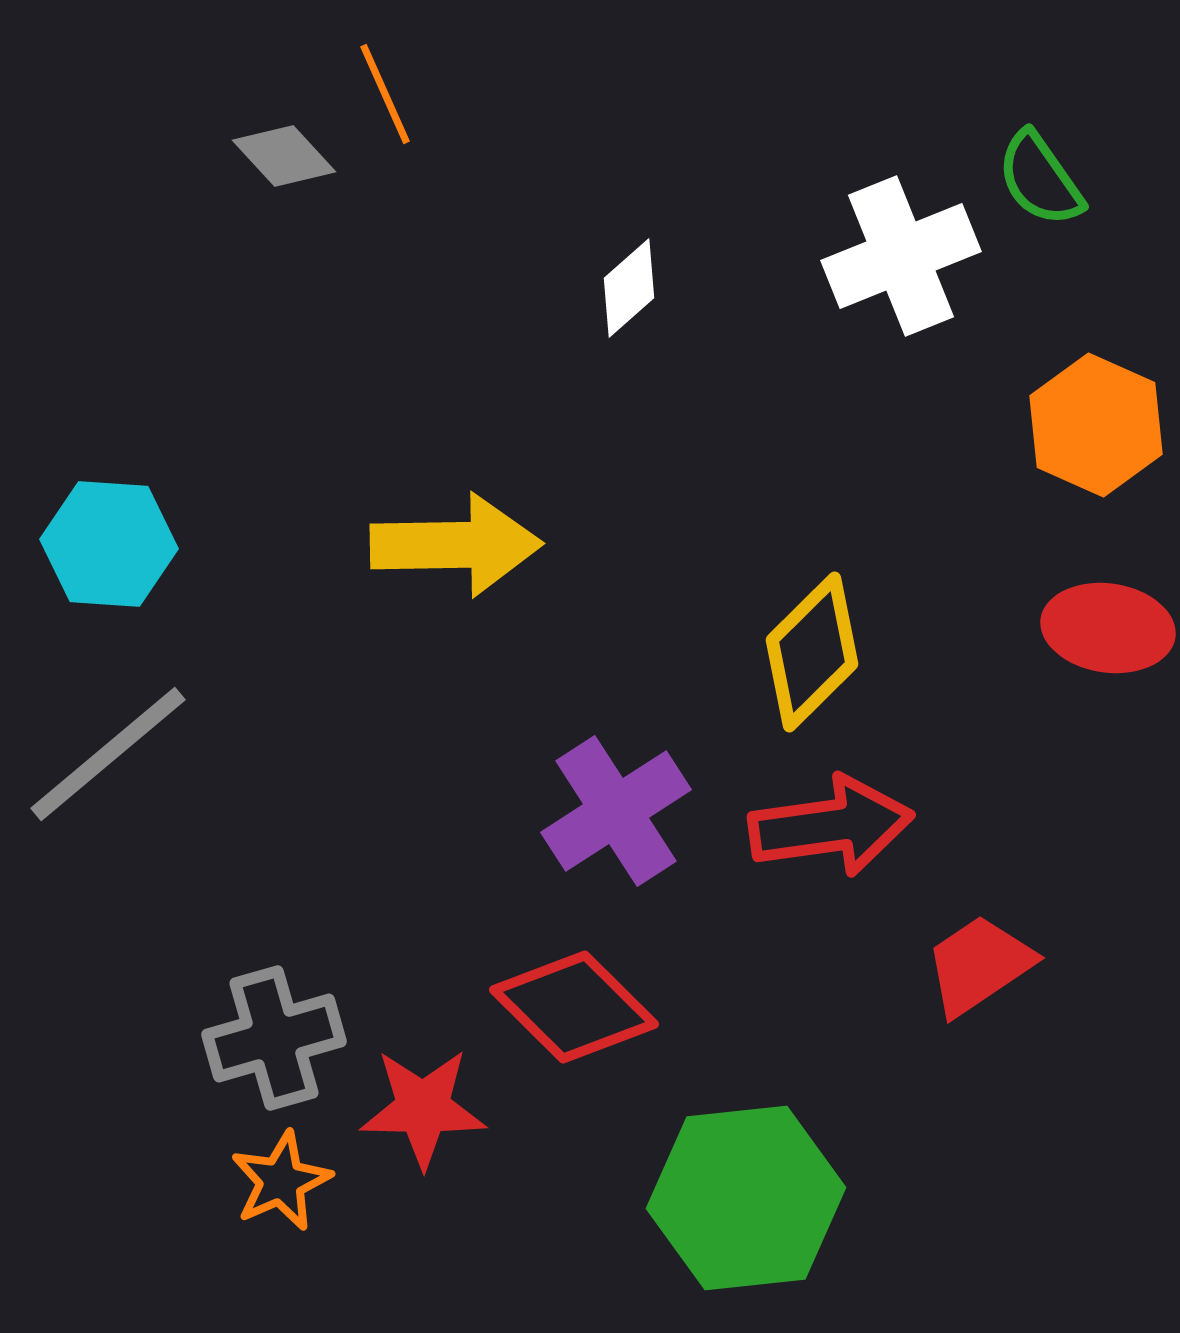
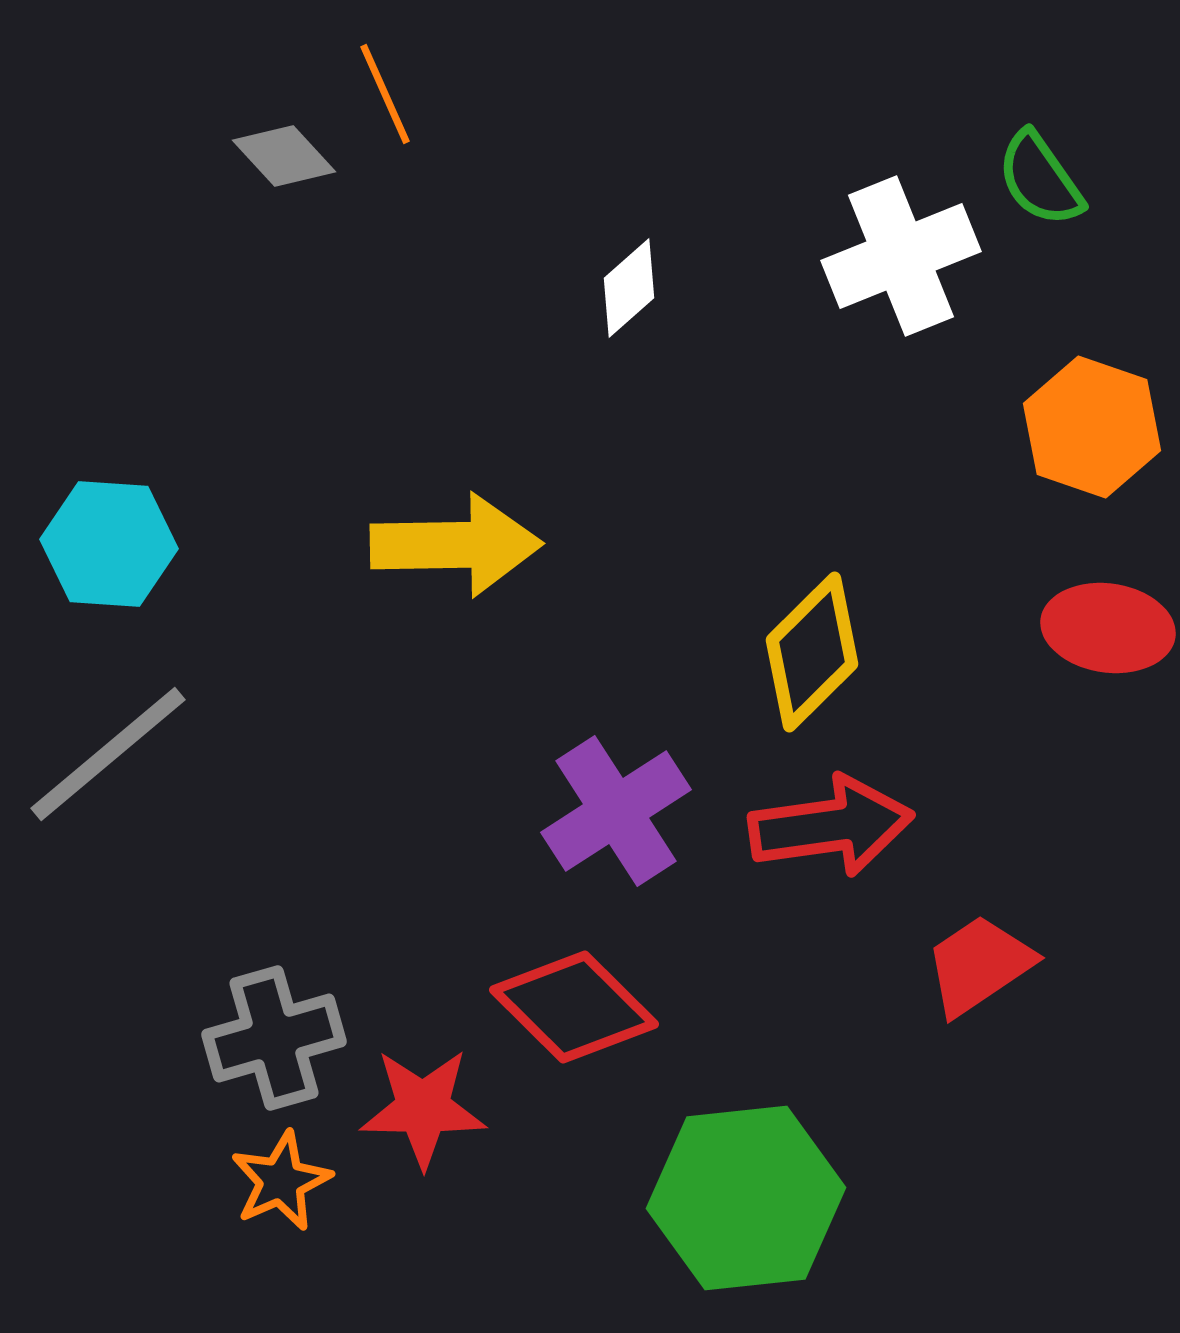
orange hexagon: moved 4 px left, 2 px down; rotated 5 degrees counterclockwise
